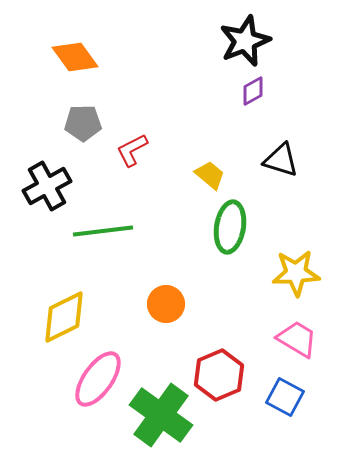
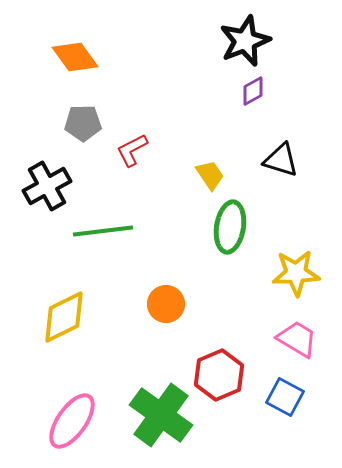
yellow trapezoid: rotated 16 degrees clockwise
pink ellipse: moved 26 px left, 42 px down
